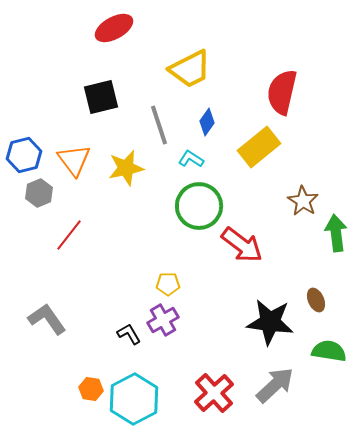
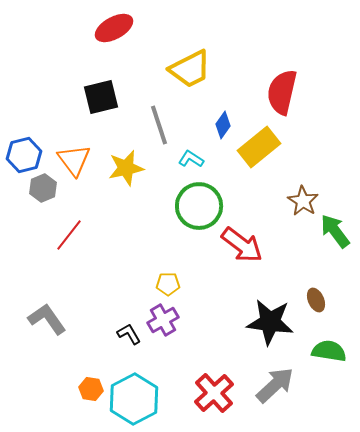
blue diamond: moved 16 px right, 3 px down
gray hexagon: moved 4 px right, 5 px up
green arrow: moved 1 px left, 2 px up; rotated 30 degrees counterclockwise
